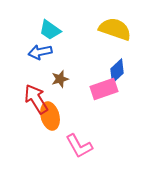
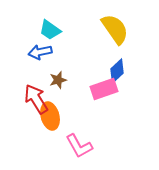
yellow semicircle: rotated 36 degrees clockwise
brown star: moved 2 px left, 1 px down
